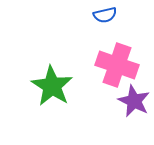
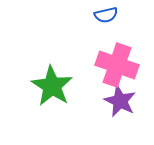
blue semicircle: moved 1 px right
purple star: moved 14 px left
